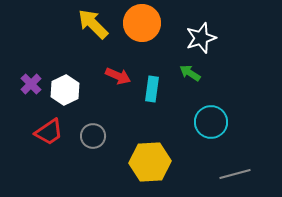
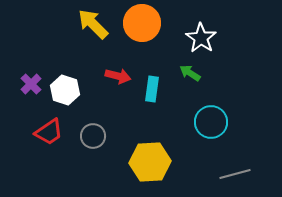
white star: rotated 20 degrees counterclockwise
red arrow: rotated 10 degrees counterclockwise
white hexagon: rotated 16 degrees counterclockwise
